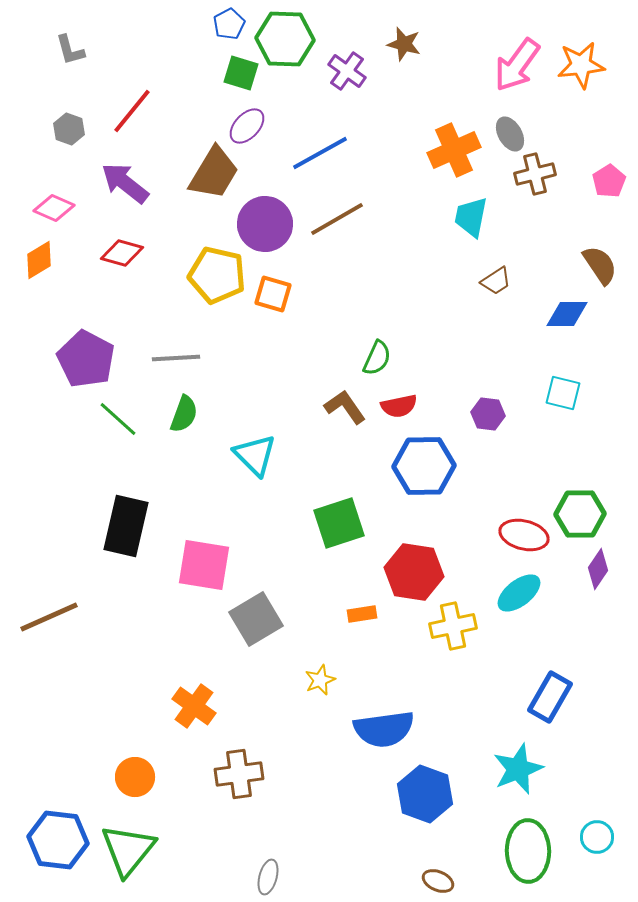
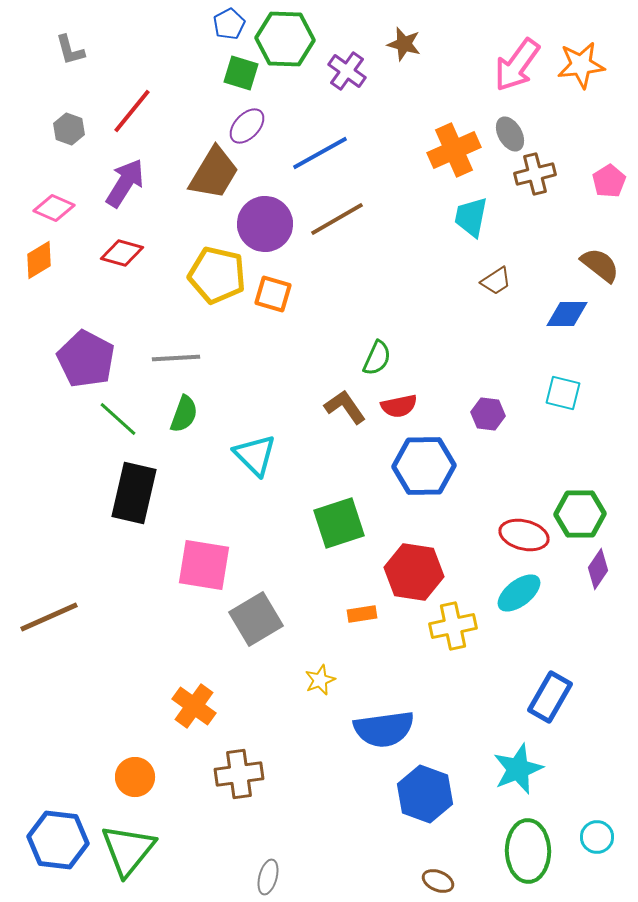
purple arrow at (125, 183): rotated 84 degrees clockwise
brown semicircle at (600, 265): rotated 18 degrees counterclockwise
black rectangle at (126, 526): moved 8 px right, 33 px up
